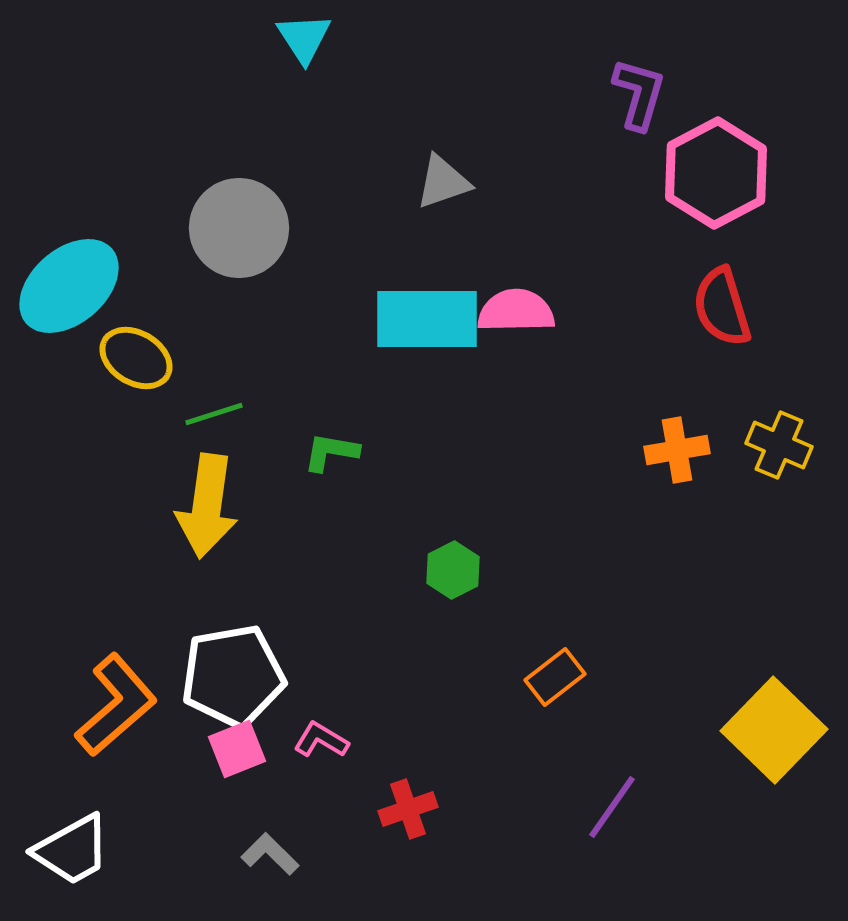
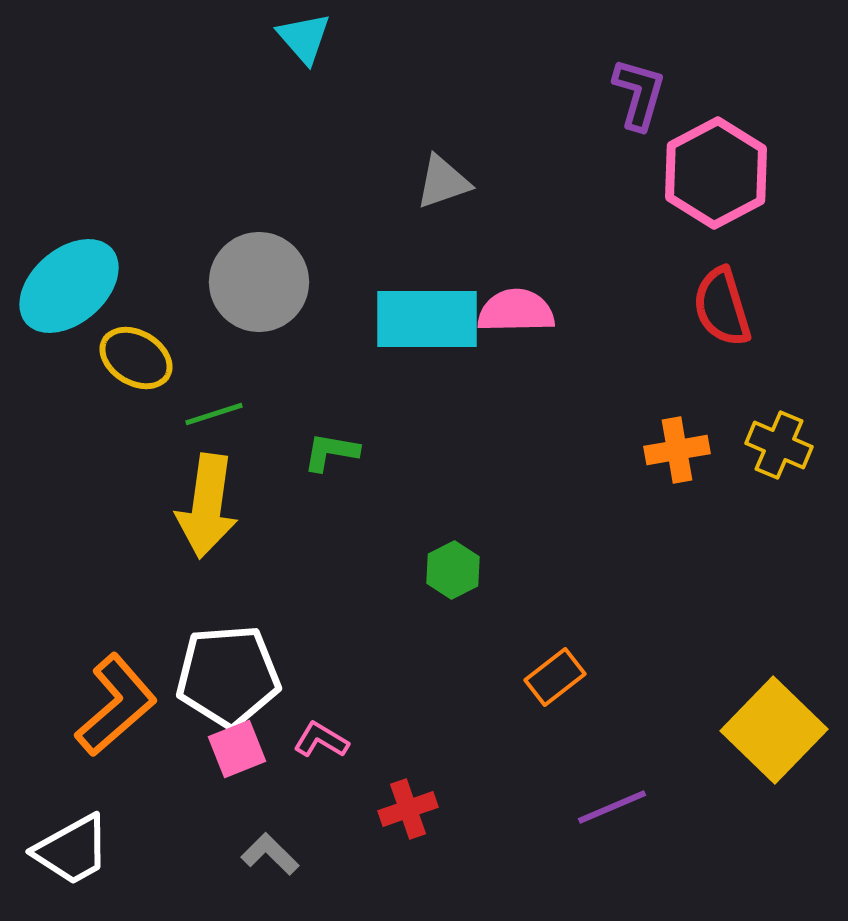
cyan triangle: rotated 8 degrees counterclockwise
gray circle: moved 20 px right, 54 px down
white pentagon: moved 5 px left; rotated 6 degrees clockwise
purple line: rotated 32 degrees clockwise
